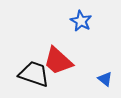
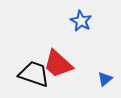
red trapezoid: moved 3 px down
blue triangle: rotated 42 degrees clockwise
